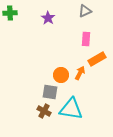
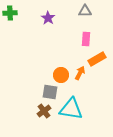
gray triangle: rotated 24 degrees clockwise
brown cross: rotated 24 degrees clockwise
